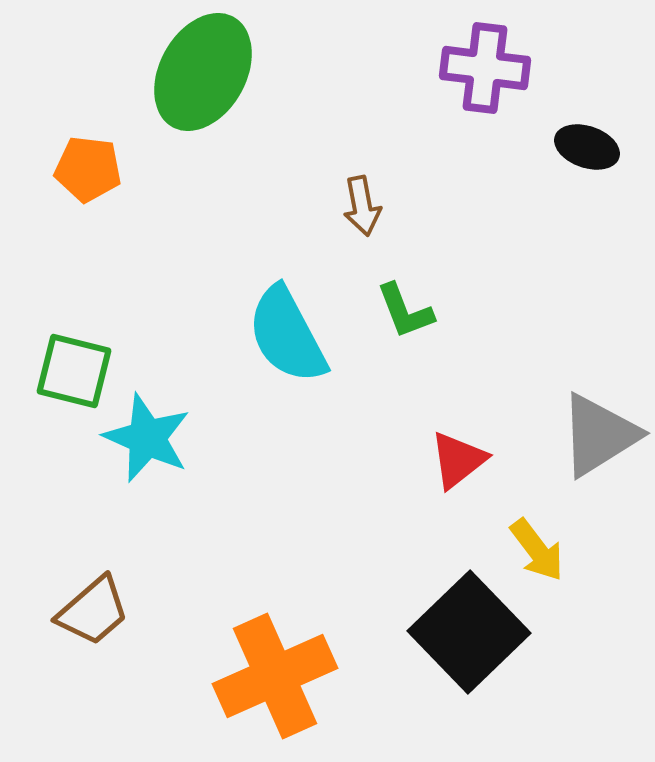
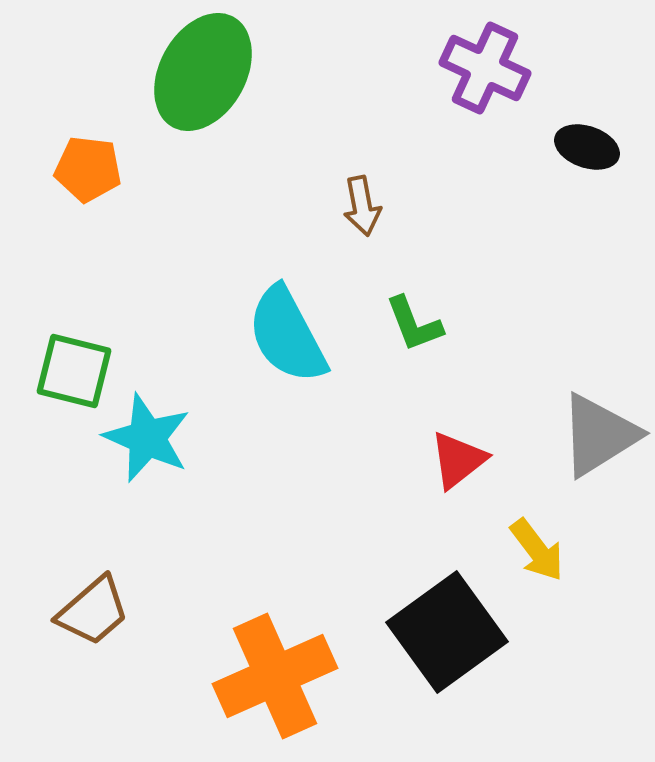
purple cross: rotated 18 degrees clockwise
green L-shape: moved 9 px right, 13 px down
black square: moved 22 px left; rotated 8 degrees clockwise
